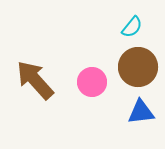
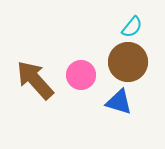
brown circle: moved 10 px left, 5 px up
pink circle: moved 11 px left, 7 px up
blue triangle: moved 22 px left, 10 px up; rotated 24 degrees clockwise
